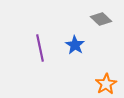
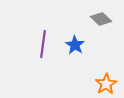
purple line: moved 3 px right, 4 px up; rotated 20 degrees clockwise
